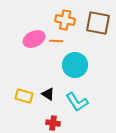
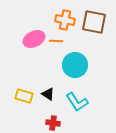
brown square: moved 4 px left, 1 px up
